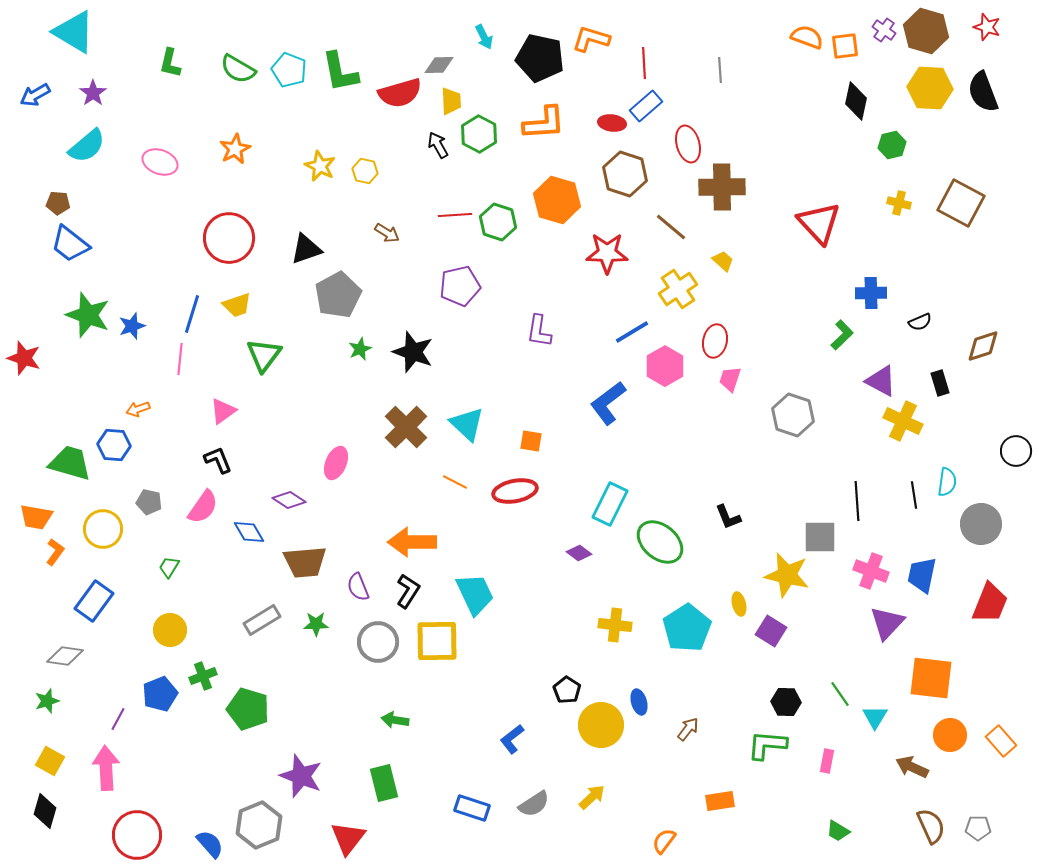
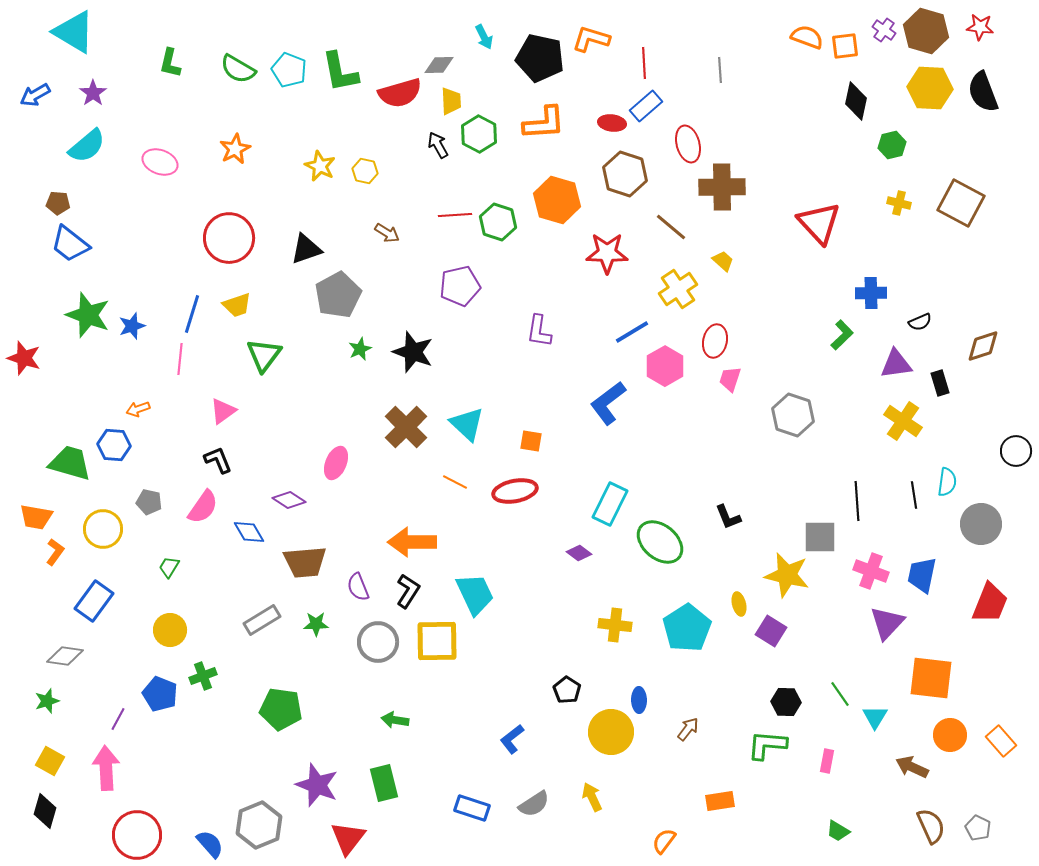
red star at (987, 27): moved 7 px left; rotated 12 degrees counterclockwise
purple triangle at (881, 381): moved 15 px right, 17 px up; rotated 36 degrees counterclockwise
yellow cross at (903, 421): rotated 9 degrees clockwise
blue pentagon at (160, 694): rotated 28 degrees counterclockwise
blue ellipse at (639, 702): moved 2 px up; rotated 15 degrees clockwise
green pentagon at (248, 709): moved 33 px right; rotated 9 degrees counterclockwise
yellow circle at (601, 725): moved 10 px right, 7 px down
purple star at (301, 776): moved 16 px right, 9 px down
yellow arrow at (592, 797): rotated 72 degrees counterclockwise
gray pentagon at (978, 828): rotated 25 degrees clockwise
